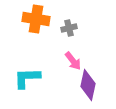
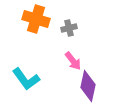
orange cross: rotated 8 degrees clockwise
cyan L-shape: moved 1 px left, 1 px down; rotated 124 degrees counterclockwise
purple diamond: moved 1 px down
